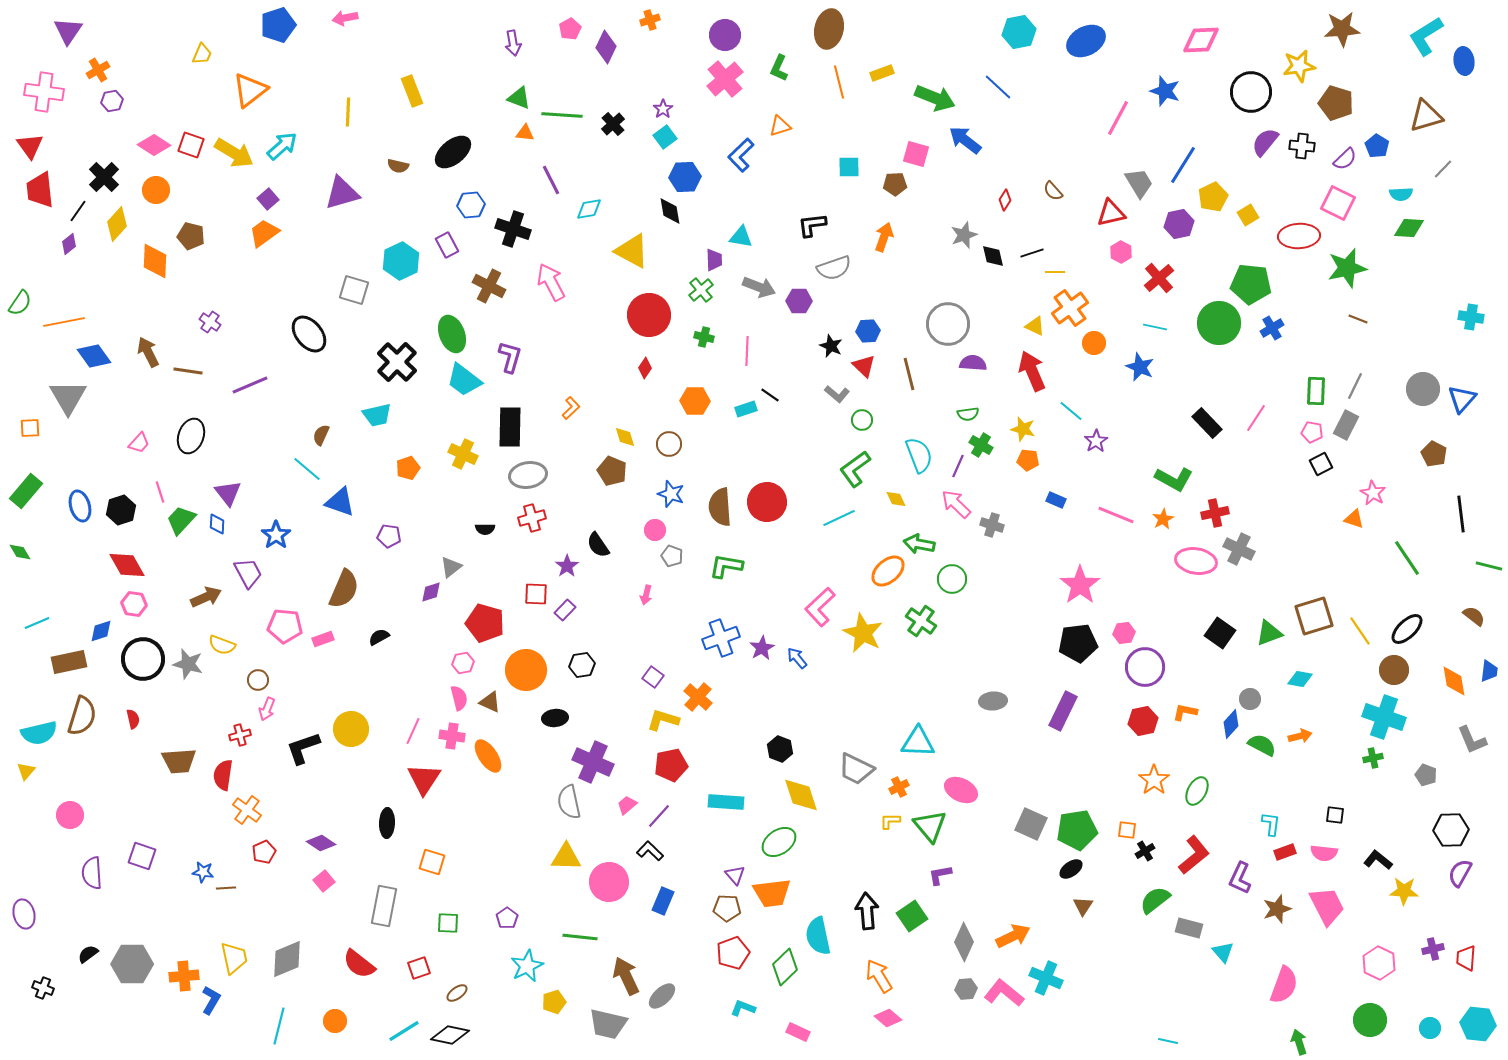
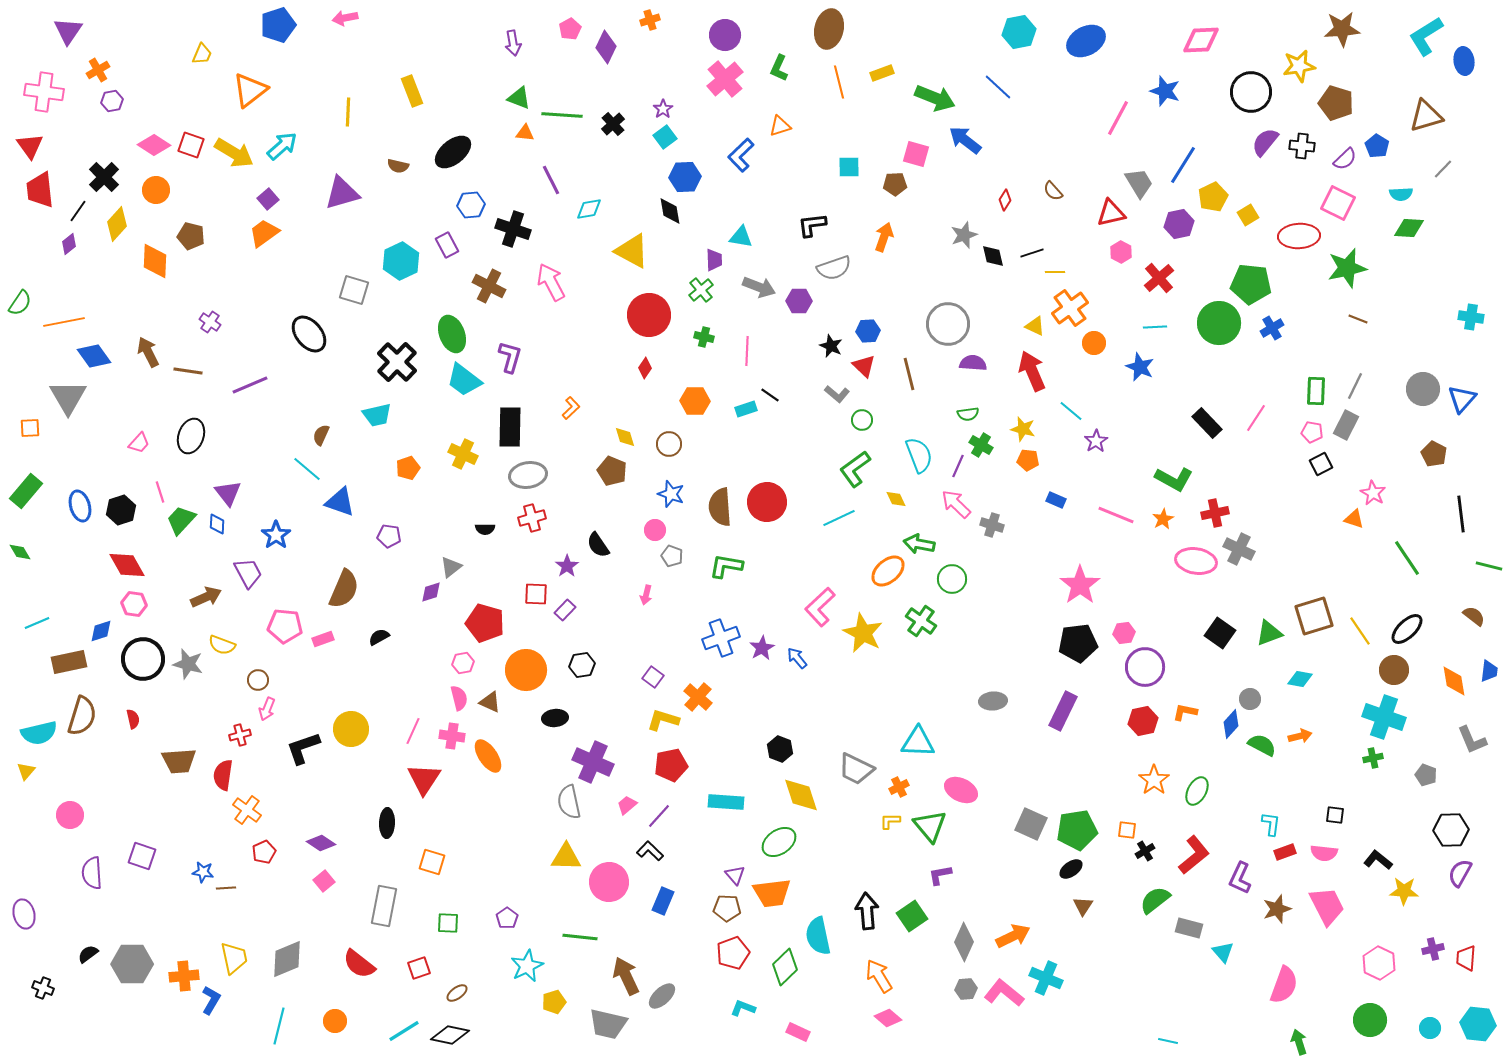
cyan line at (1155, 327): rotated 15 degrees counterclockwise
